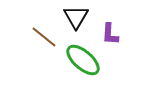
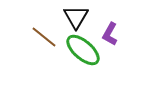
purple L-shape: rotated 25 degrees clockwise
green ellipse: moved 10 px up
